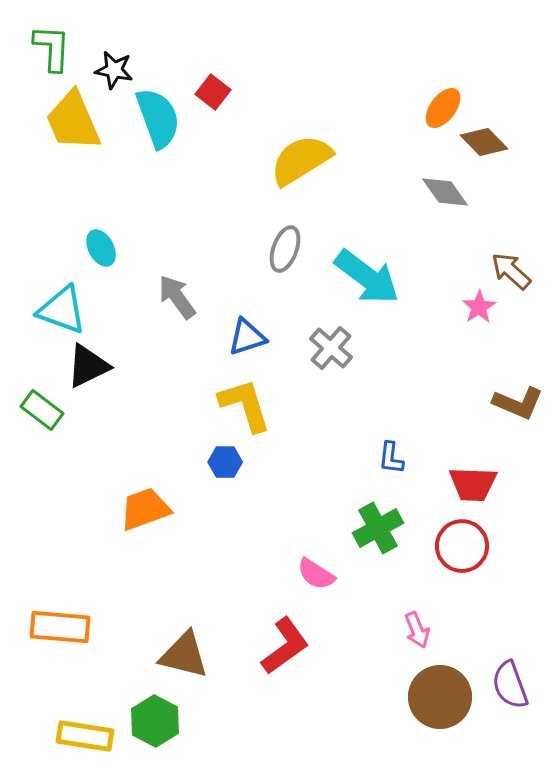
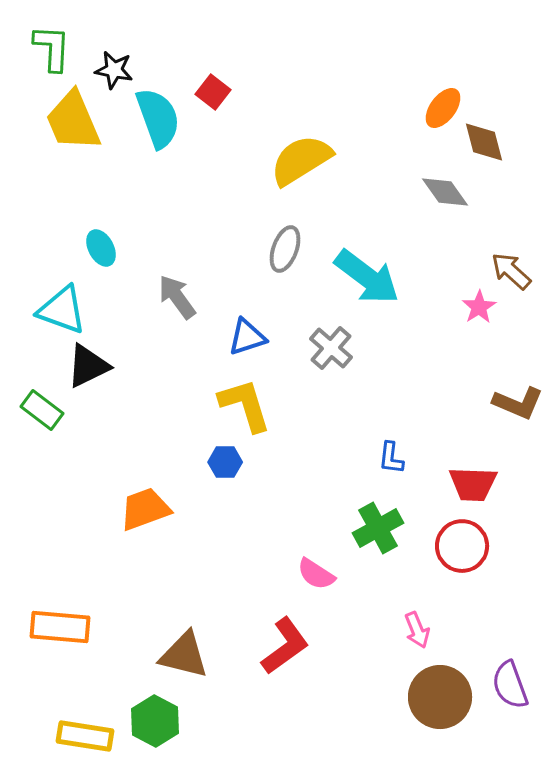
brown diamond: rotated 30 degrees clockwise
